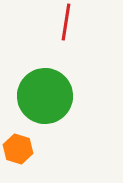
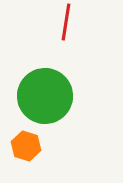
orange hexagon: moved 8 px right, 3 px up
